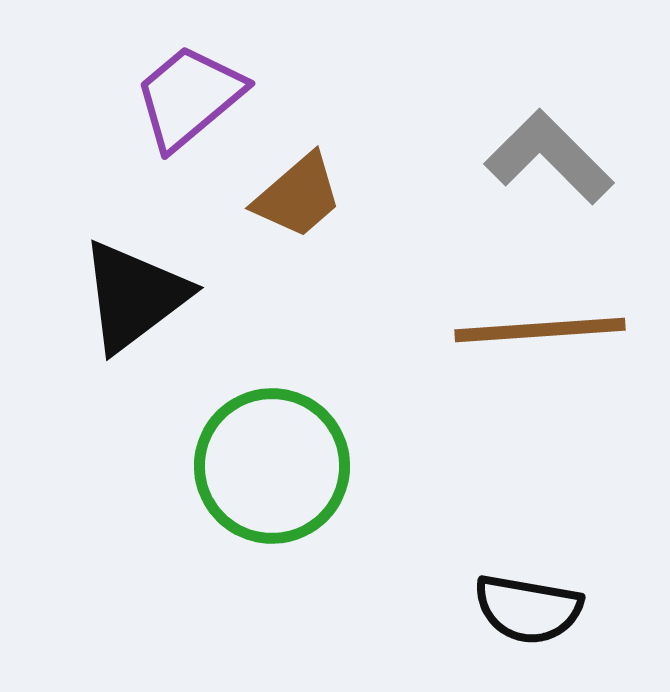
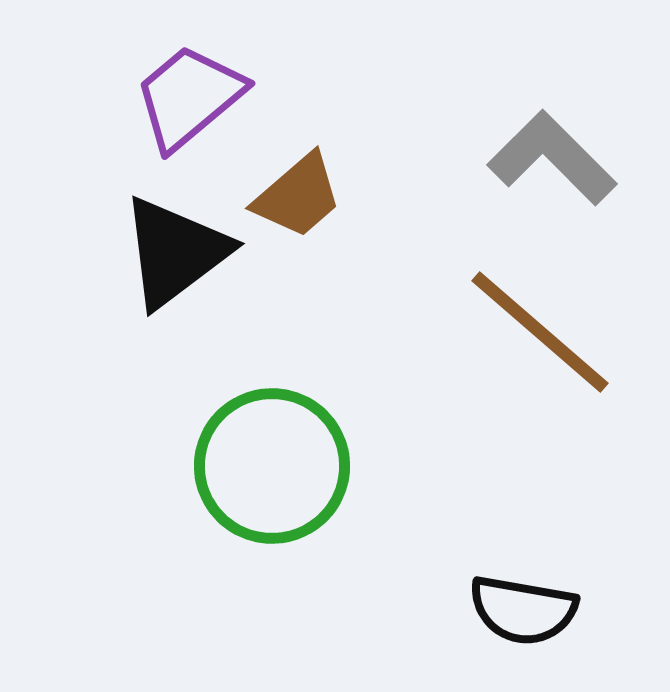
gray L-shape: moved 3 px right, 1 px down
black triangle: moved 41 px right, 44 px up
brown line: moved 2 px down; rotated 45 degrees clockwise
black semicircle: moved 5 px left, 1 px down
